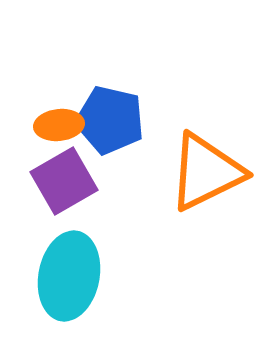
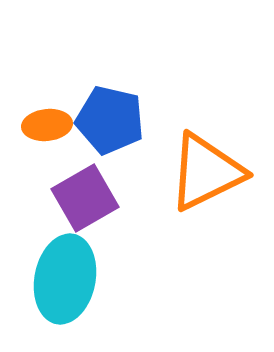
orange ellipse: moved 12 px left
purple square: moved 21 px right, 17 px down
cyan ellipse: moved 4 px left, 3 px down
